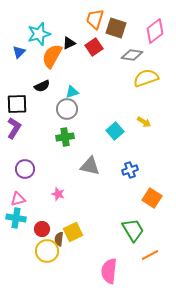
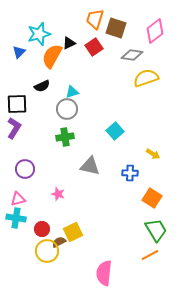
yellow arrow: moved 9 px right, 32 px down
blue cross: moved 3 px down; rotated 21 degrees clockwise
green trapezoid: moved 23 px right
brown semicircle: moved 3 px down; rotated 56 degrees clockwise
pink semicircle: moved 5 px left, 2 px down
